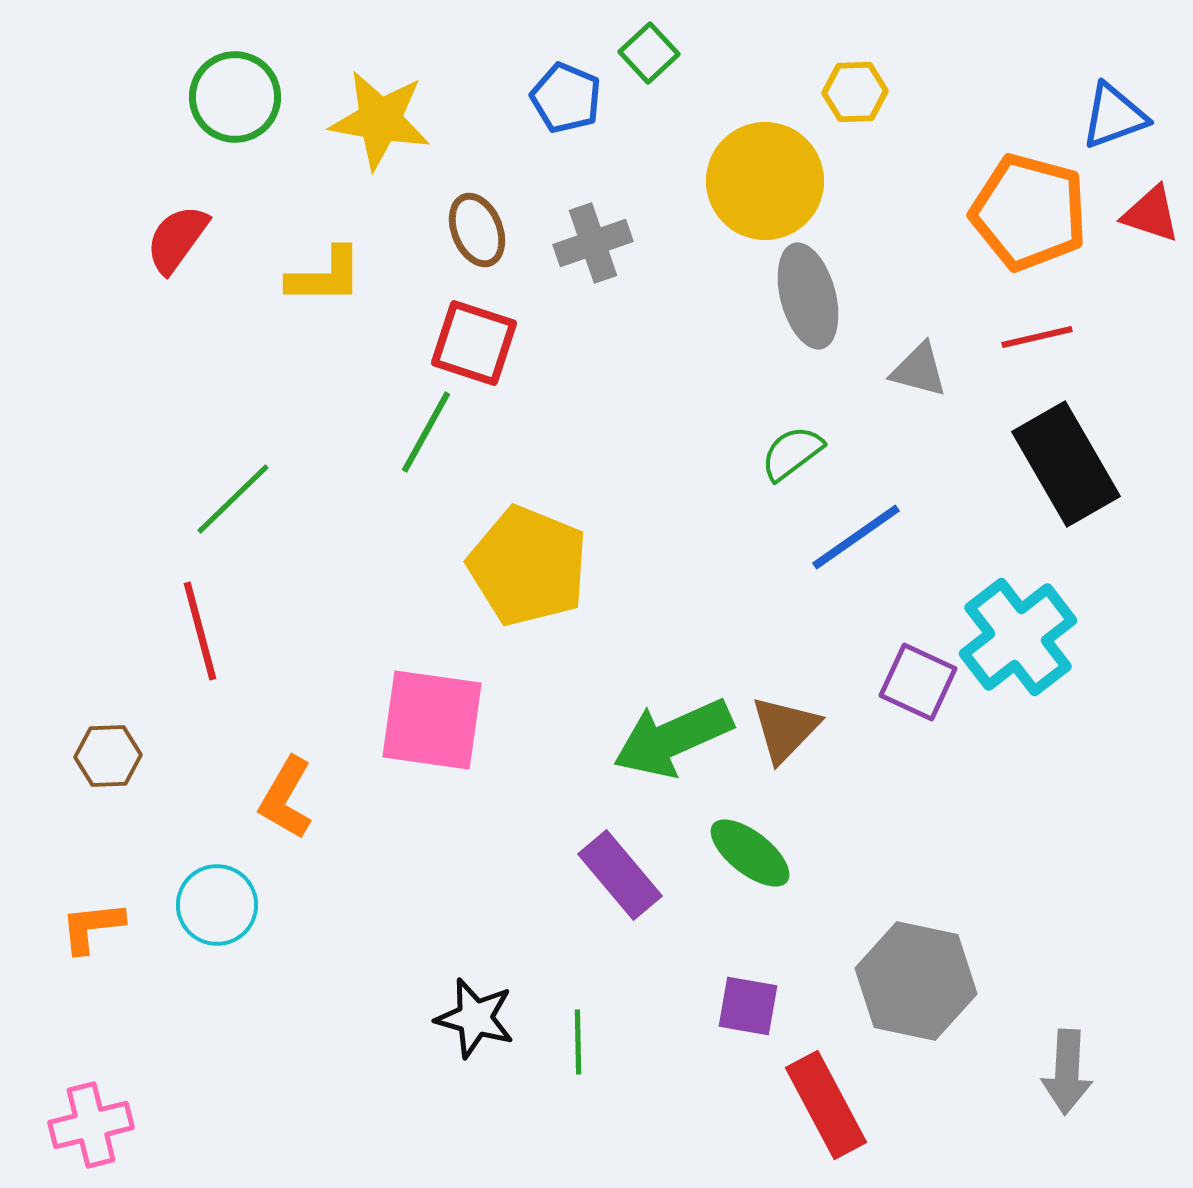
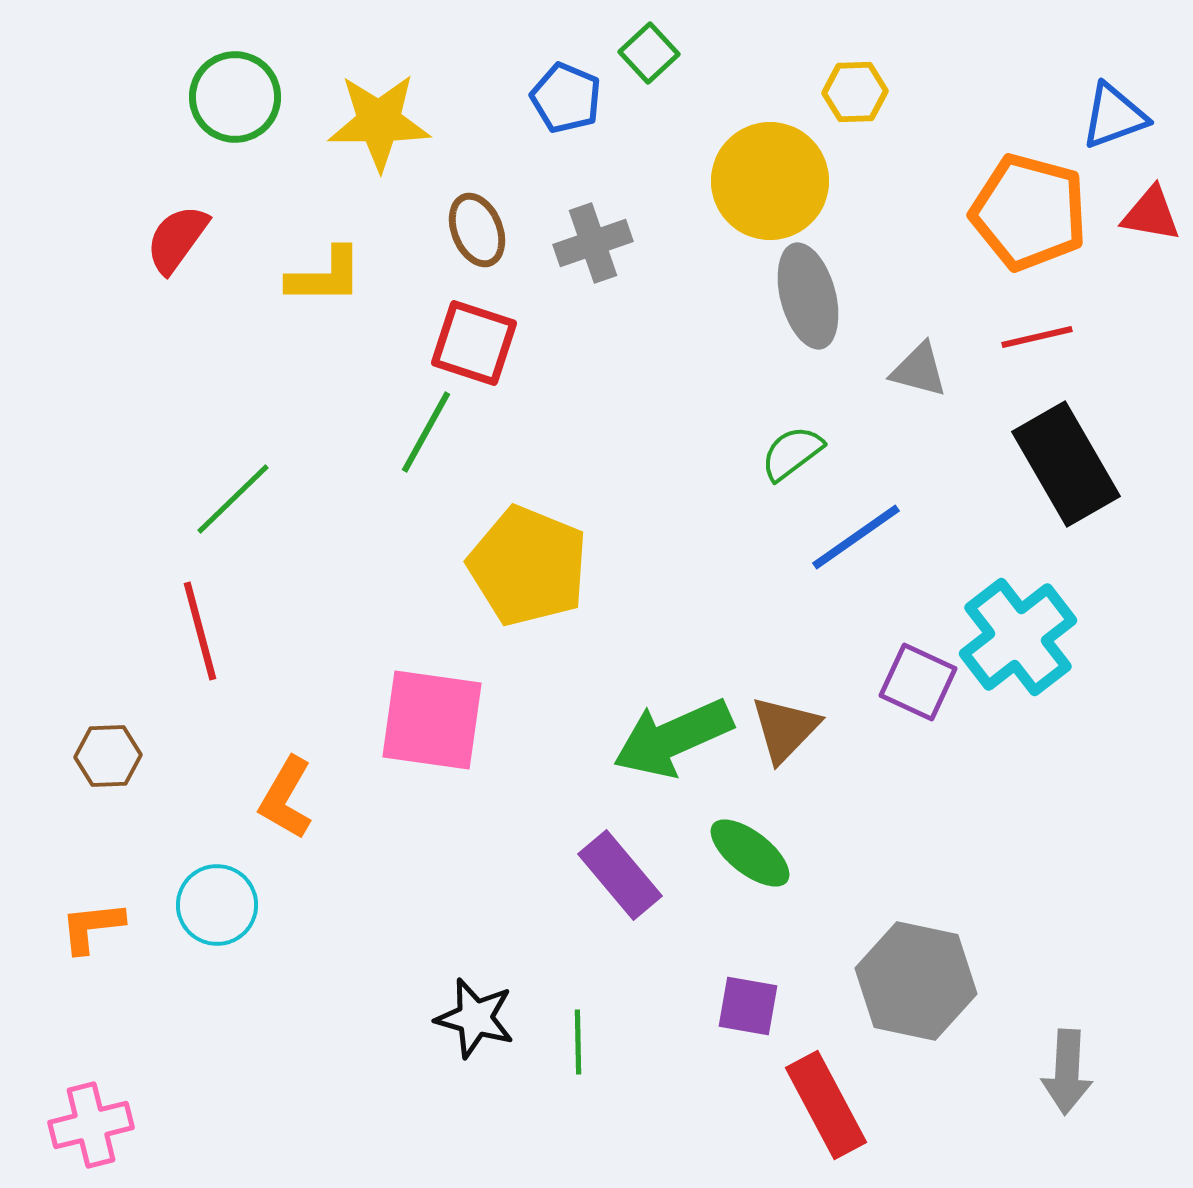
yellow star at (380, 120): moved 1 px left, 2 px down; rotated 10 degrees counterclockwise
yellow circle at (765, 181): moved 5 px right
red triangle at (1151, 214): rotated 8 degrees counterclockwise
